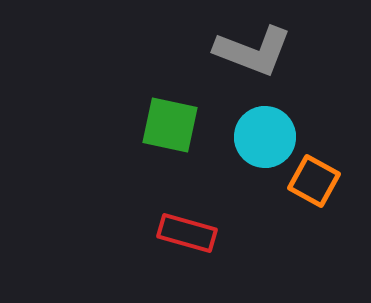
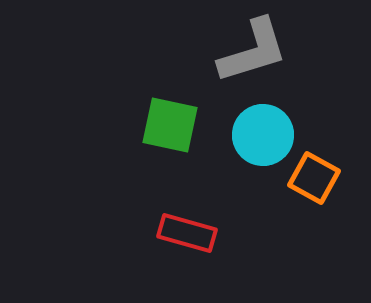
gray L-shape: rotated 38 degrees counterclockwise
cyan circle: moved 2 px left, 2 px up
orange square: moved 3 px up
